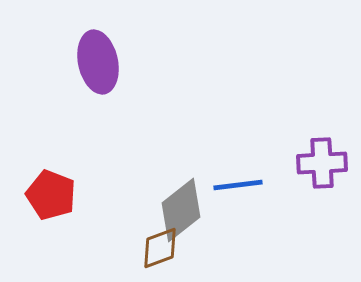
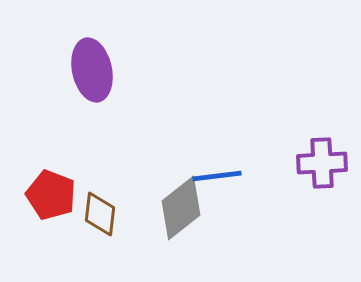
purple ellipse: moved 6 px left, 8 px down
blue line: moved 21 px left, 9 px up
gray diamond: moved 2 px up
brown diamond: moved 60 px left, 34 px up; rotated 63 degrees counterclockwise
